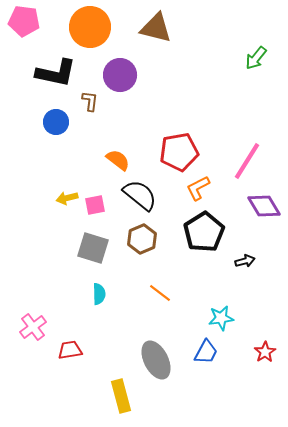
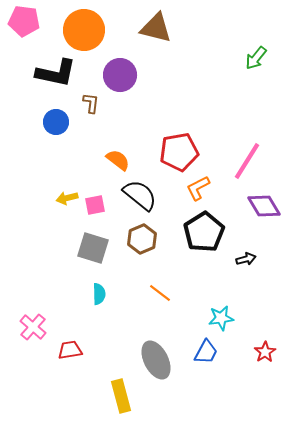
orange circle: moved 6 px left, 3 px down
brown L-shape: moved 1 px right, 2 px down
black arrow: moved 1 px right, 2 px up
pink cross: rotated 12 degrees counterclockwise
